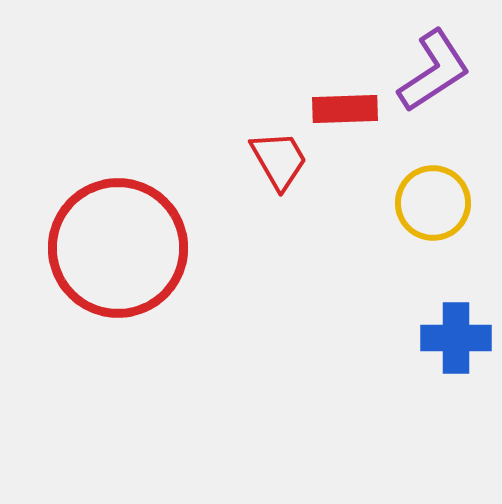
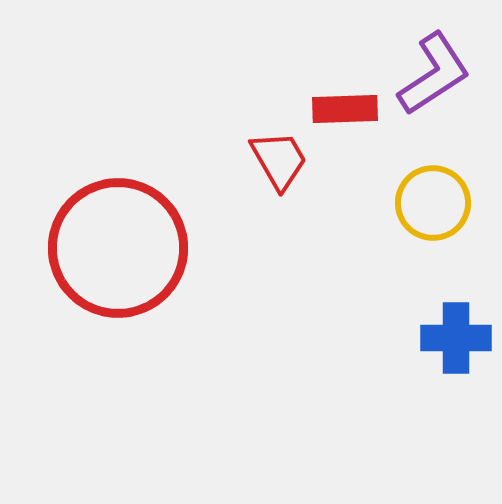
purple L-shape: moved 3 px down
